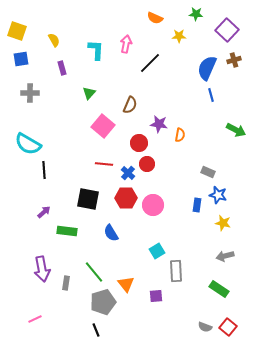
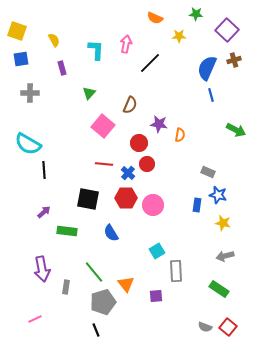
gray rectangle at (66, 283): moved 4 px down
